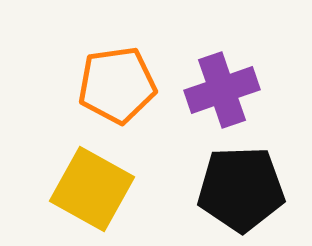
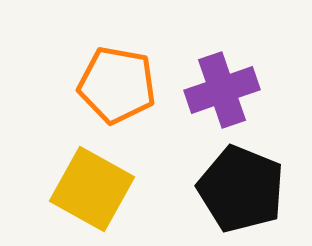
orange pentagon: rotated 18 degrees clockwise
black pentagon: rotated 24 degrees clockwise
